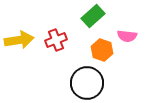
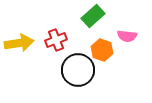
yellow arrow: moved 3 px down
black circle: moved 9 px left, 13 px up
